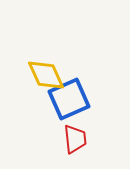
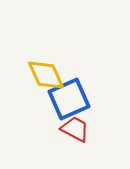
red trapezoid: moved 10 px up; rotated 56 degrees counterclockwise
